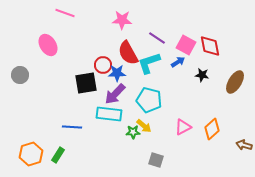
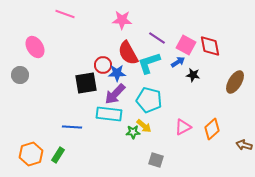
pink line: moved 1 px down
pink ellipse: moved 13 px left, 2 px down
black star: moved 9 px left
